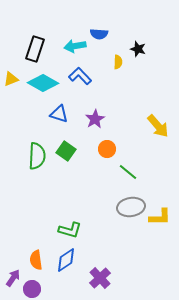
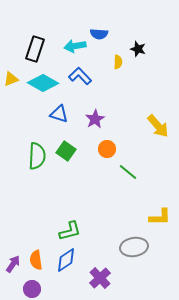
gray ellipse: moved 3 px right, 40 px down
green L-shape: moved 1 px down; rotated 30 degrees counterclockwise
purple arrow: moved 14 px up
